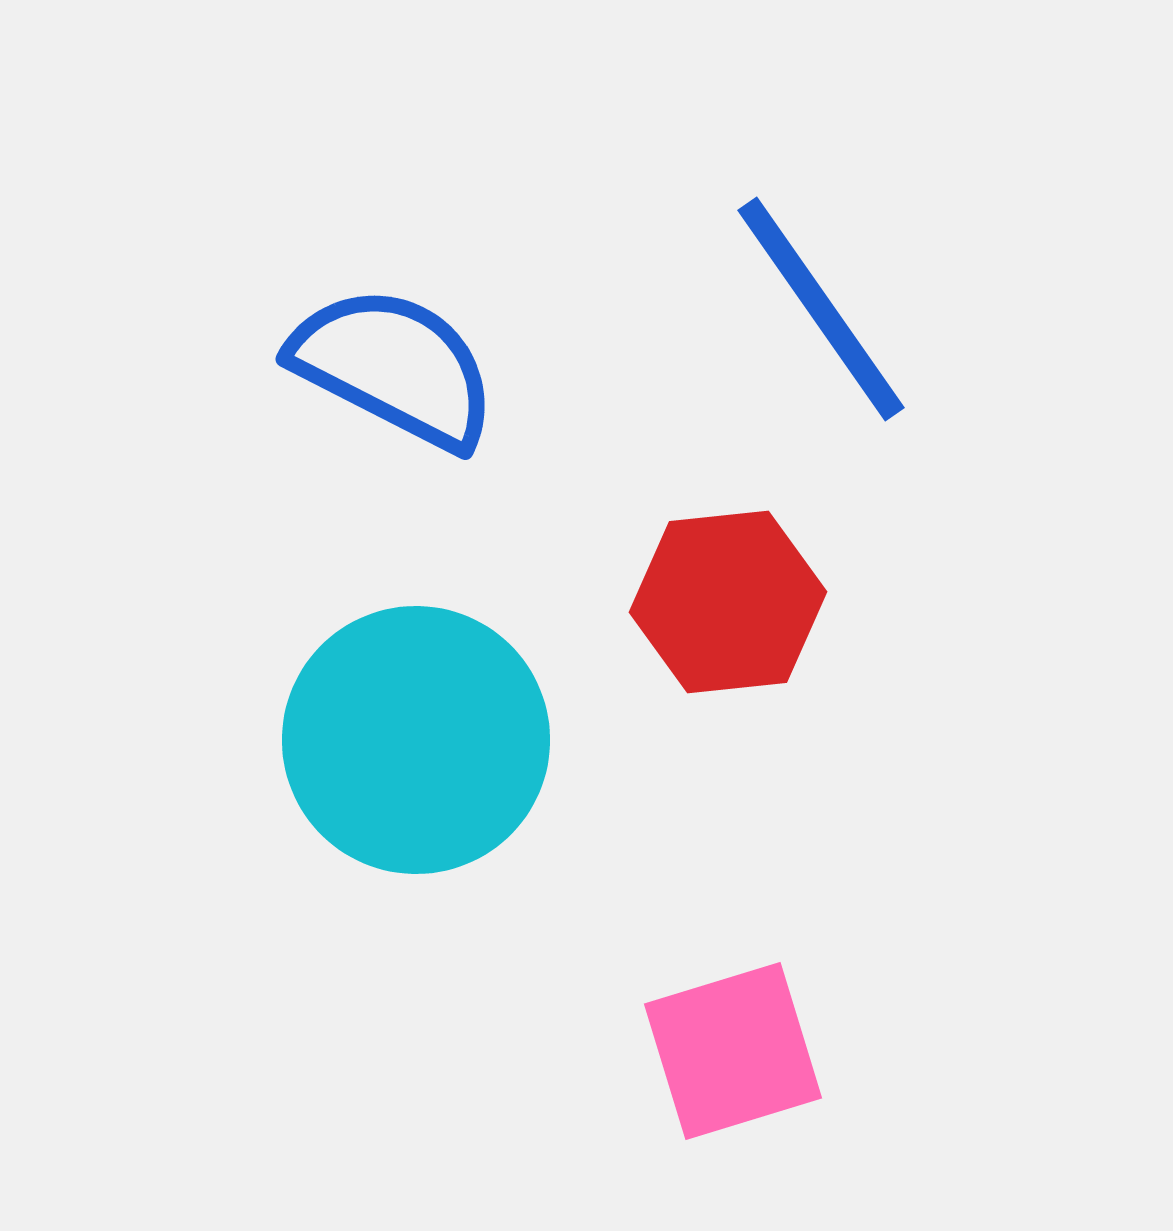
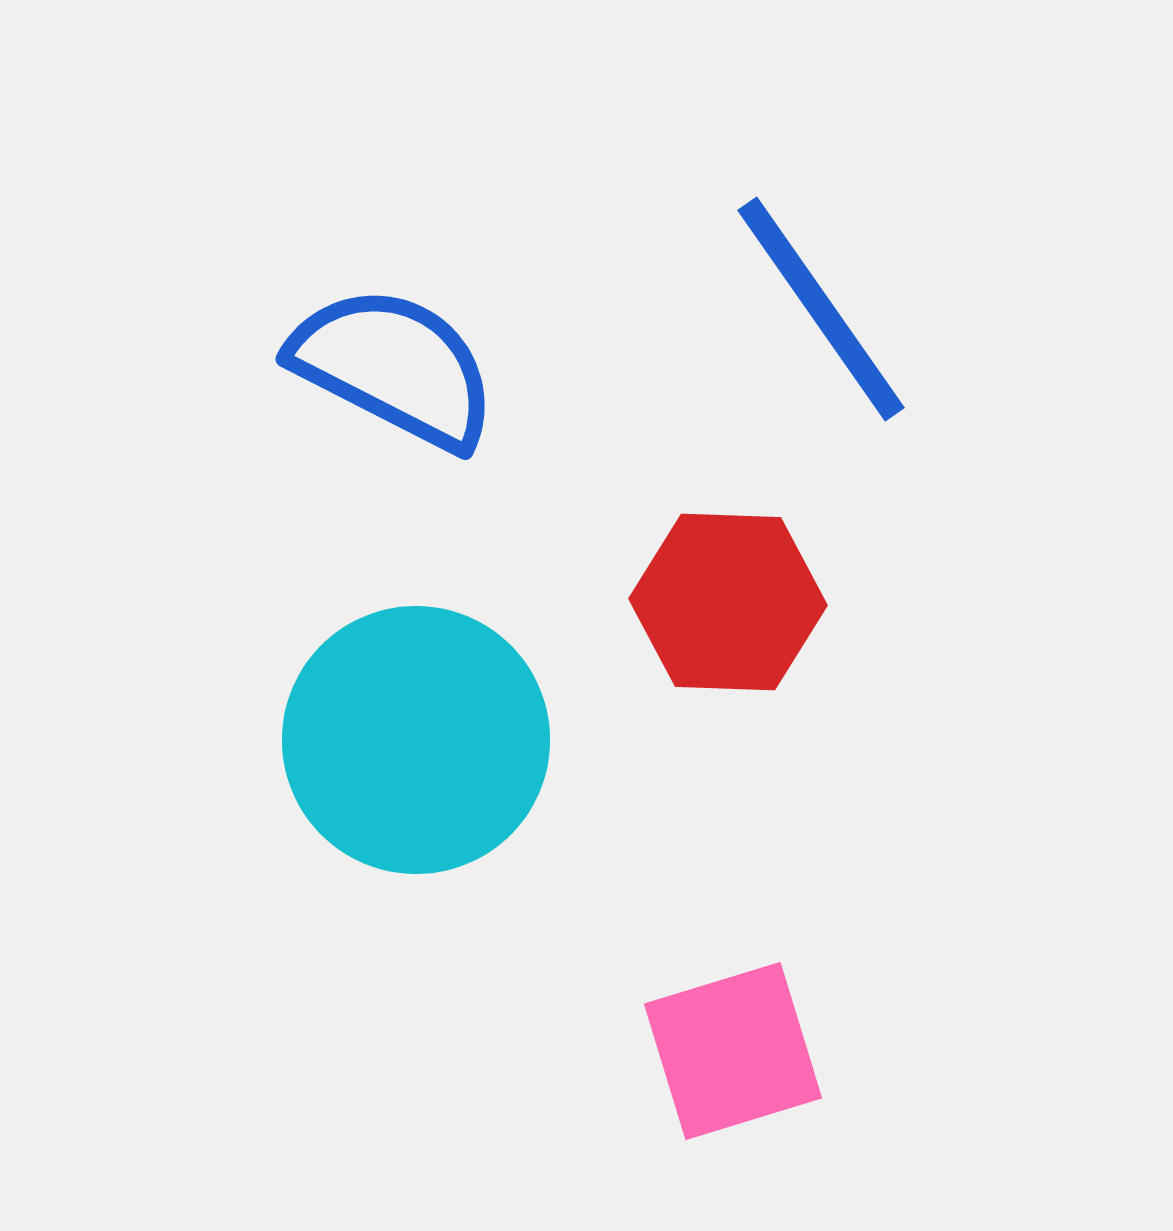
red hexagon: rotated 8 degrees clockwise
